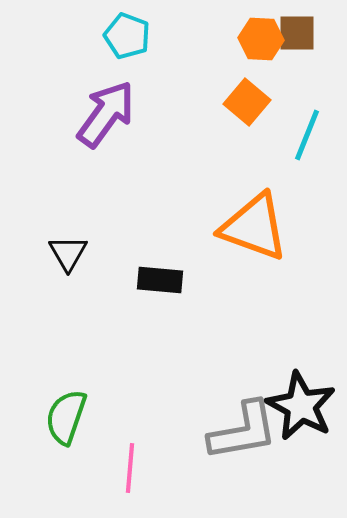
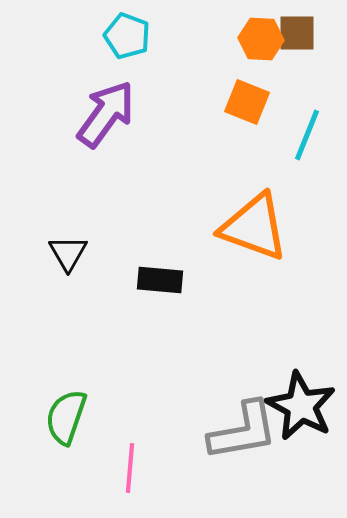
orange square: rotated 18 degrees counterclockwise
